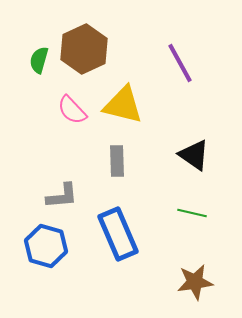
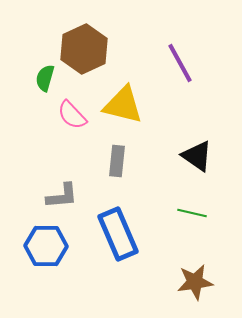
green semicircle: moved 6 px right, 18 px down
pink semicircle: moved 5 px down
black triangle: moved 3 px right, 1 px down
gray rectangle: rotated 8 degrees clockwise
blue hexagon: rotated 15 degrees counterclockwise
